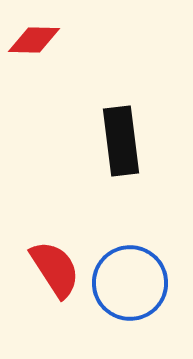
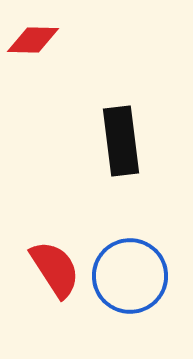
red diamond: moved 1 px left
blue circle: moved 7 px up
